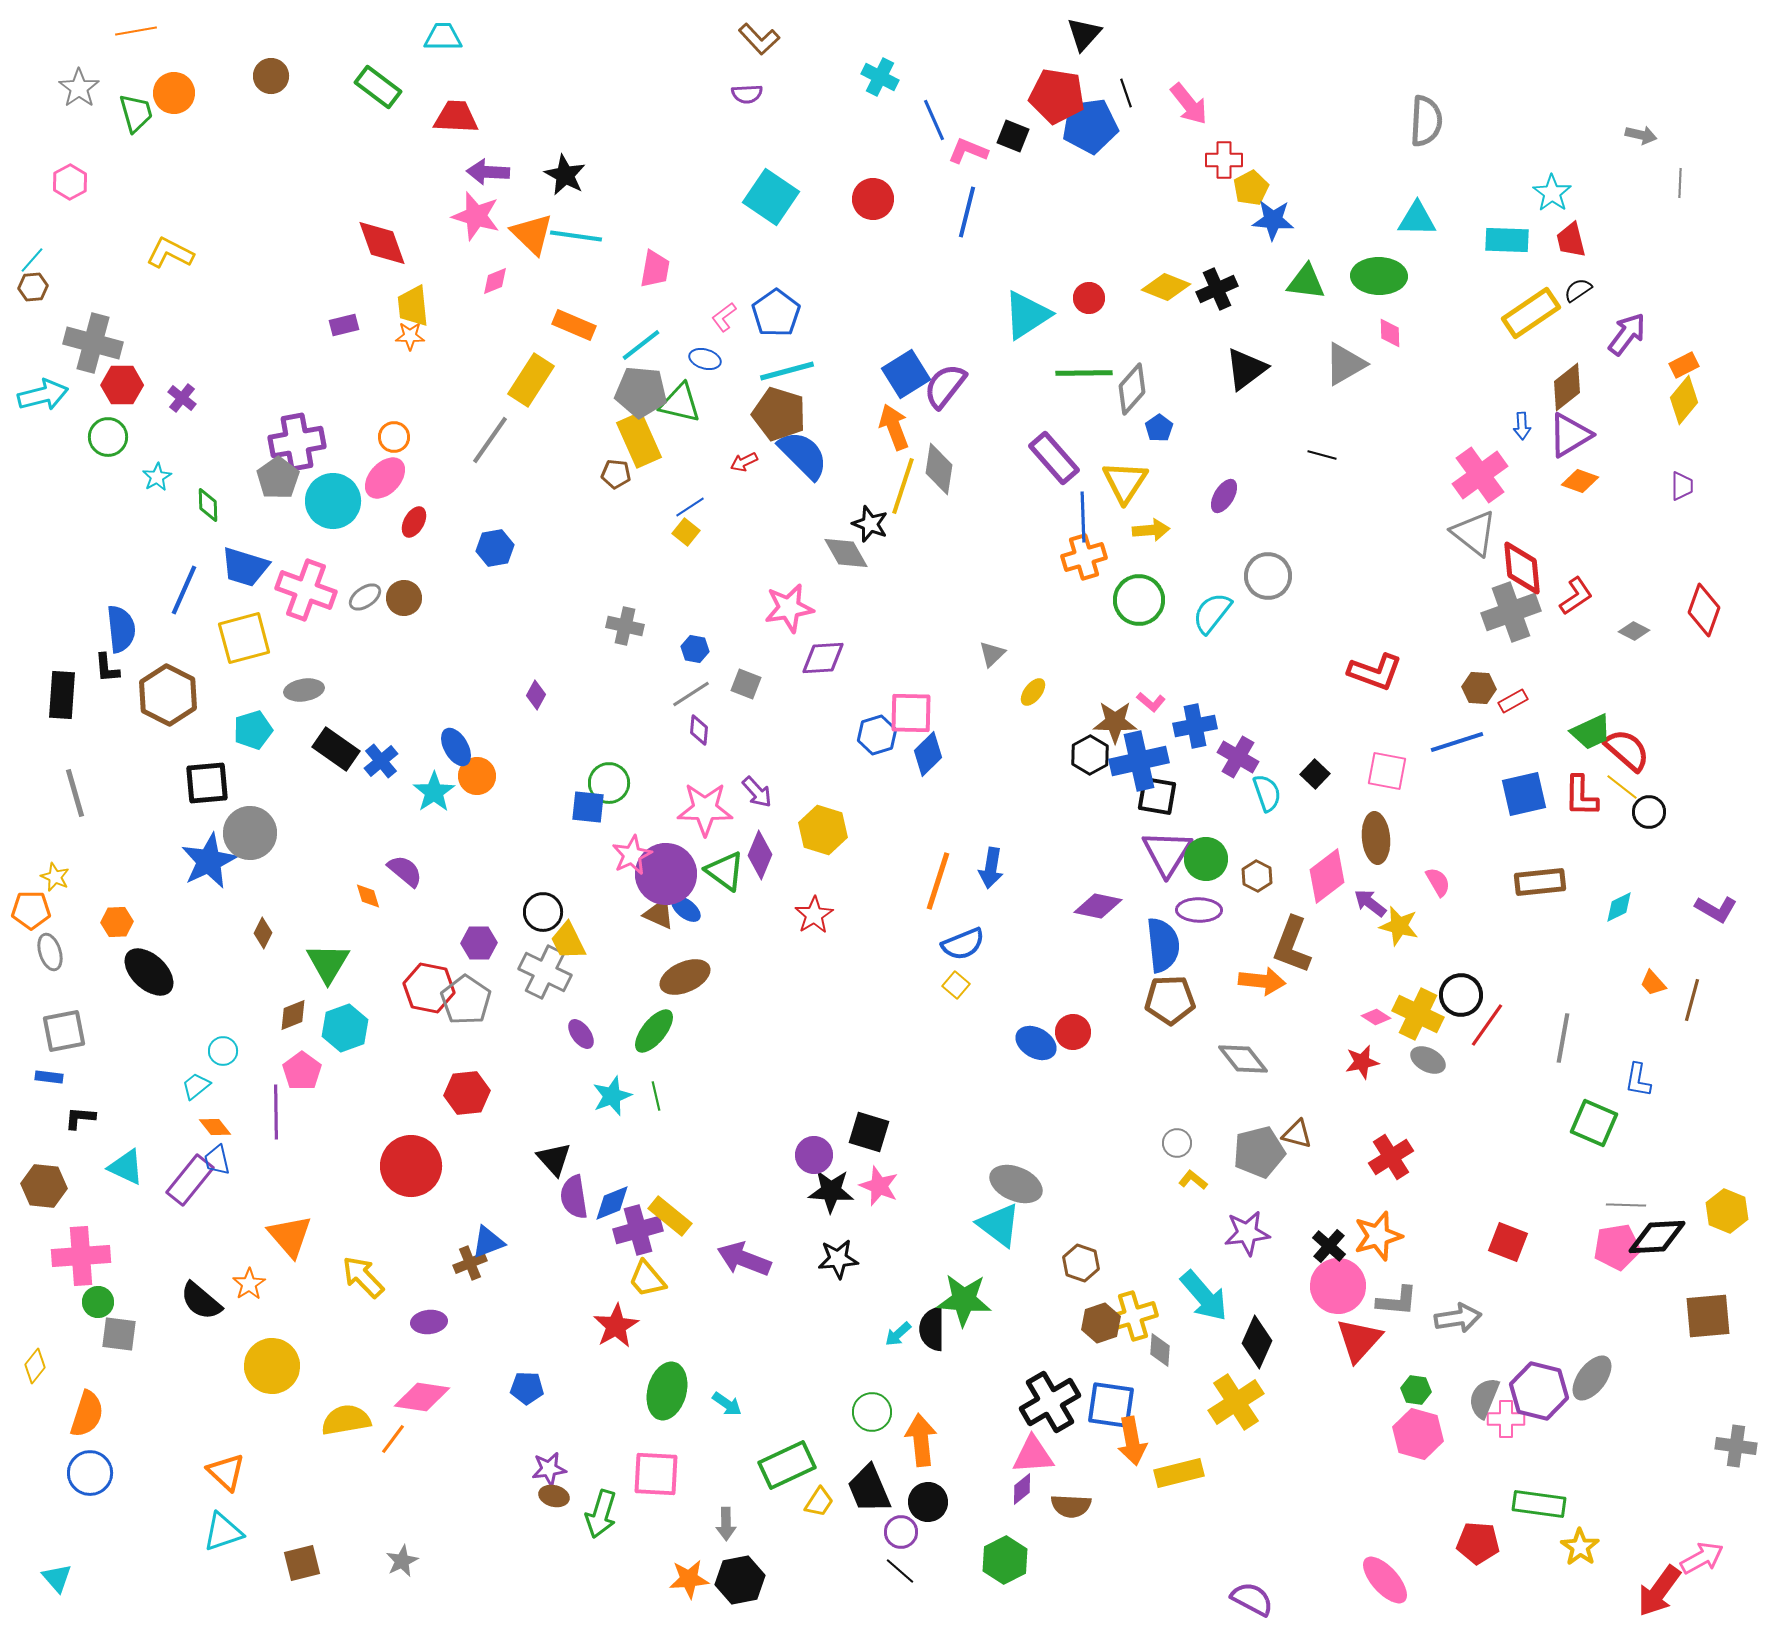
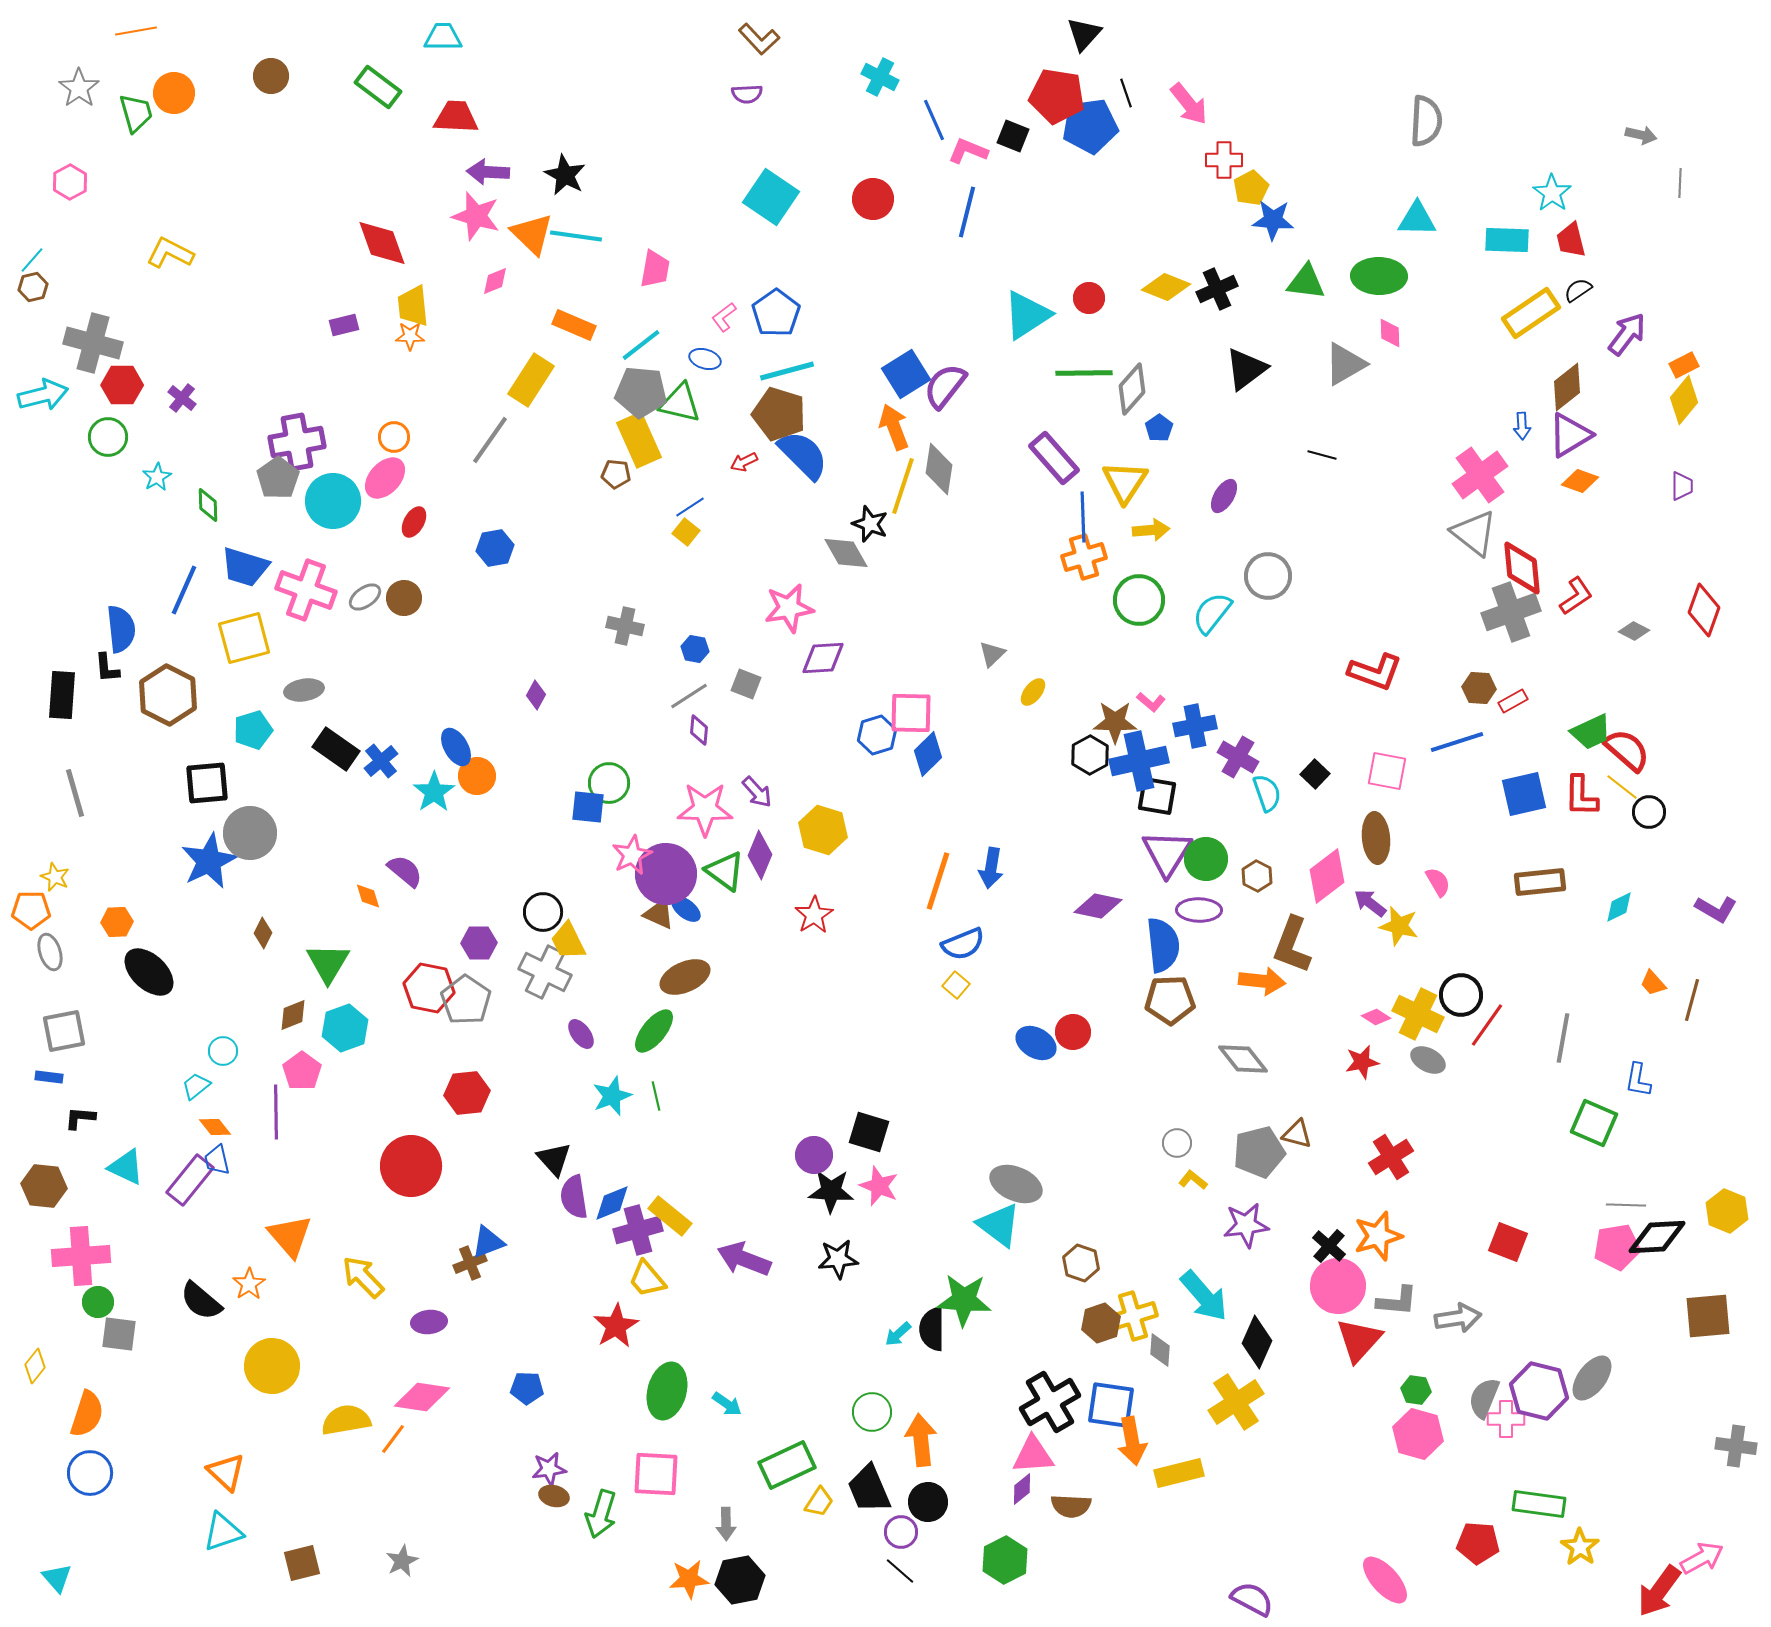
brown hexagon at (33, 287): rotated 8 degrees counterclockwise
gray line at (691, 694): moved 2 px left, 2 px down
purple star at (1247, 1233): moved 1 px left, 8 px up
